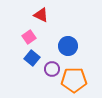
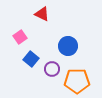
red triangle: moved 1 px right, 1 px up
pink square: moved 9 px left
blue square: moved 1 px left, 1 px down
orange pentagon: moved 3 px right, 1 px down
